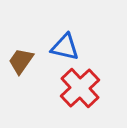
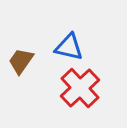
blue triangle: moved 4 px right
